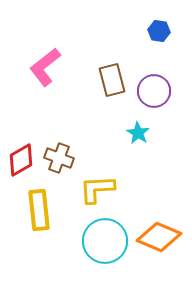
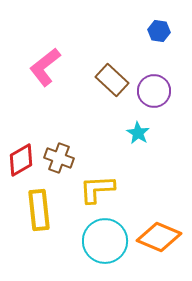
brown rectangle: rotated 32 degrees counterclockwise
